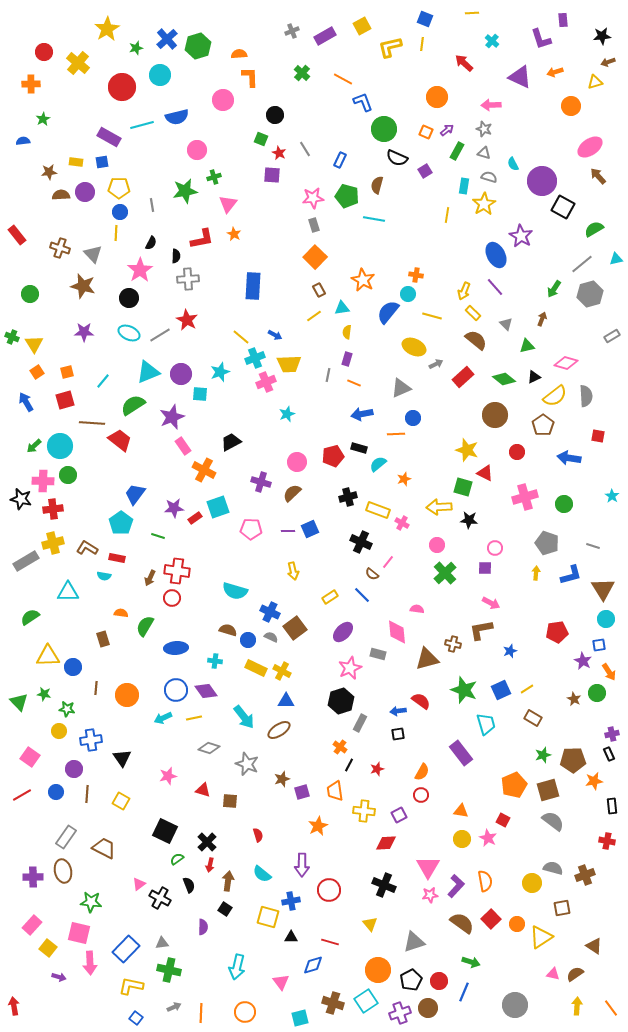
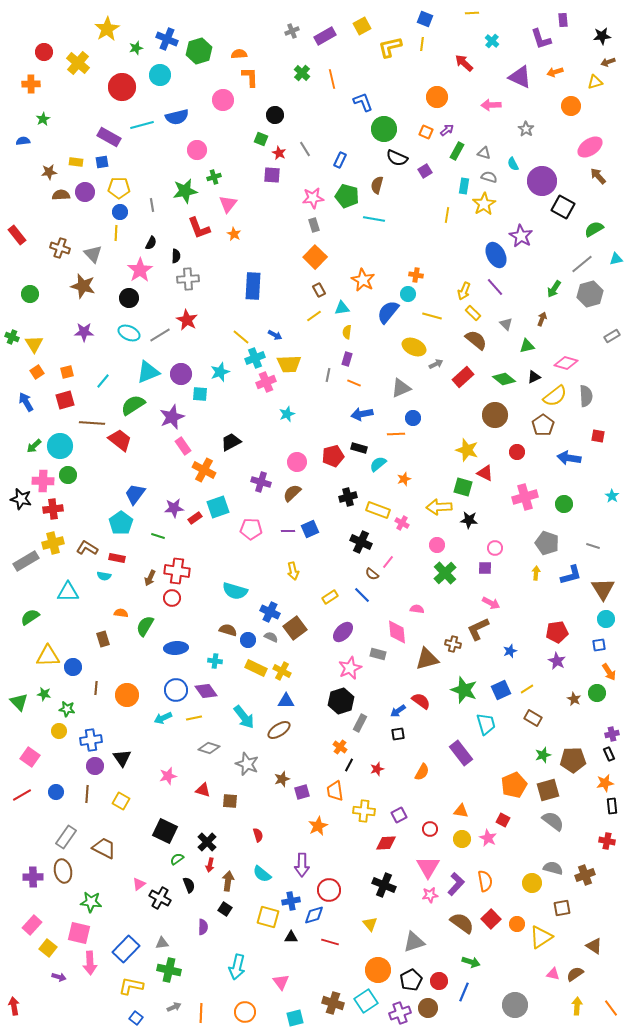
blue cross at (167, 39): rotated 25 degrees counterclockwise
green hexagon at (198, 46): moved 1 px right, 5 px down
orange line at (343, 79): moved 11 px left; rotated 48 degrees clockwise
gray star at (484, 129): moved 42 px right; rotated 14 degrees clockwise
red L-shape at (202, 239): moved 3 px left, 11 px up; rotated 80 degrees clockwise
brown L-shape at (481, 630): moved 3 px left, 1 px up; rotated 15 degrees counterclockwise
purple star at (583, 661): moved 26 px left
blue arrow at (398, 711): rotated 28 degrees counterclockwise
purple circle at (74, 769): moved 21 px right, 3 px up
orange star at (594, 781): moved 11 px right, 2 px down
red circle at (421, 795): moved 9 px right, 34 px down
purple L-shape at (456, 886): moved 2 px up
blue diamond at (313, 965): moved 1 px right, 50 px up
cyan square at (300, 1018): moved 5 px left
